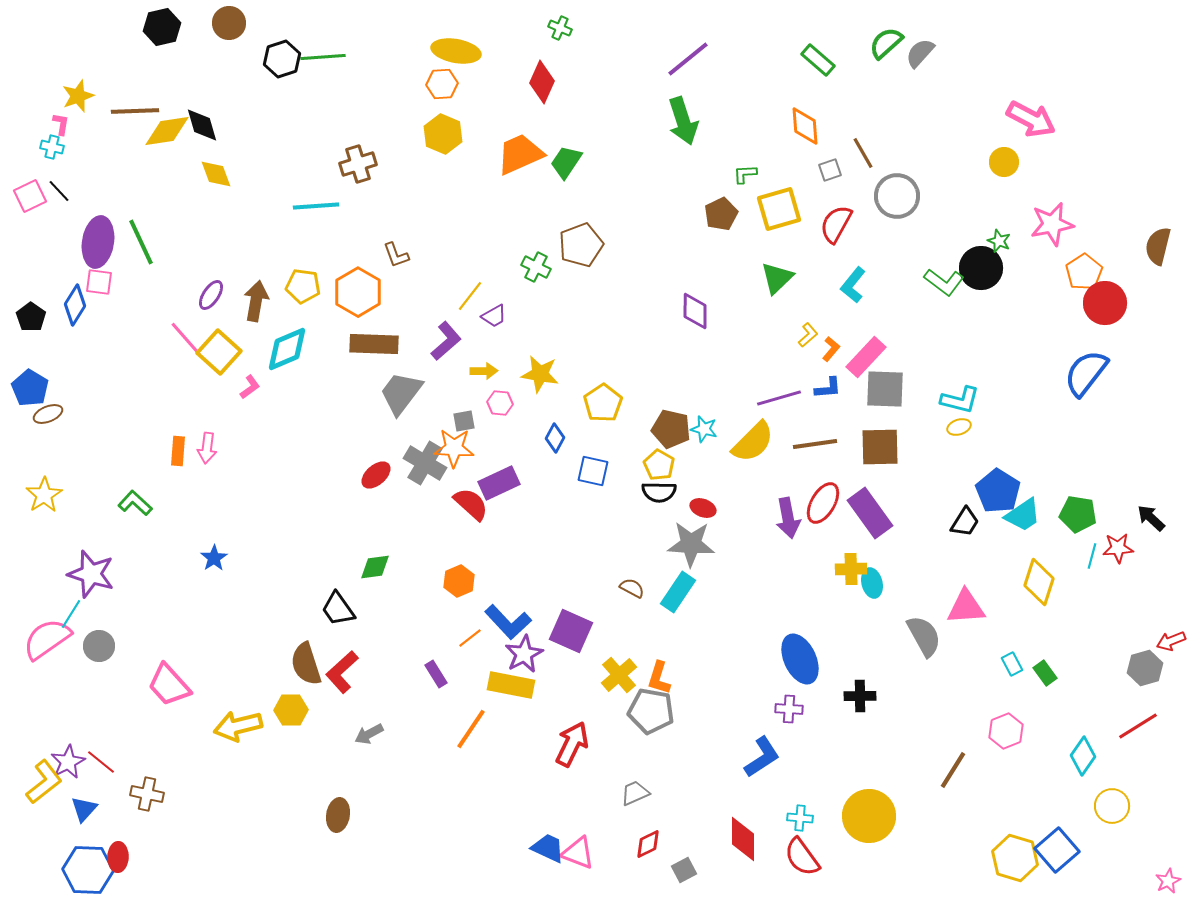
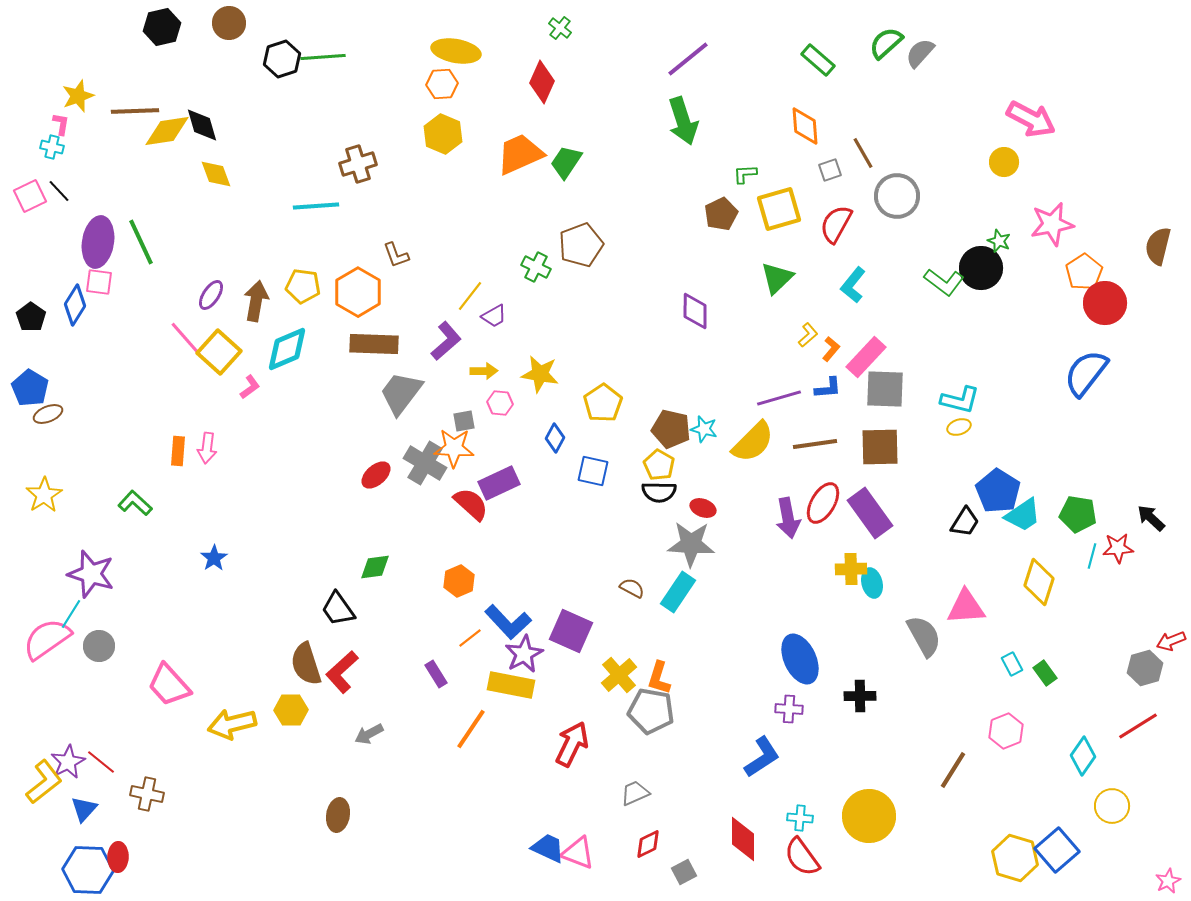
green cross at (560, 28): rotated 15 degrees clockwise
yellow arrow at (238, 726): moved 6 px left, 2 px up
gray square at (684, 870): moved 2 px down
